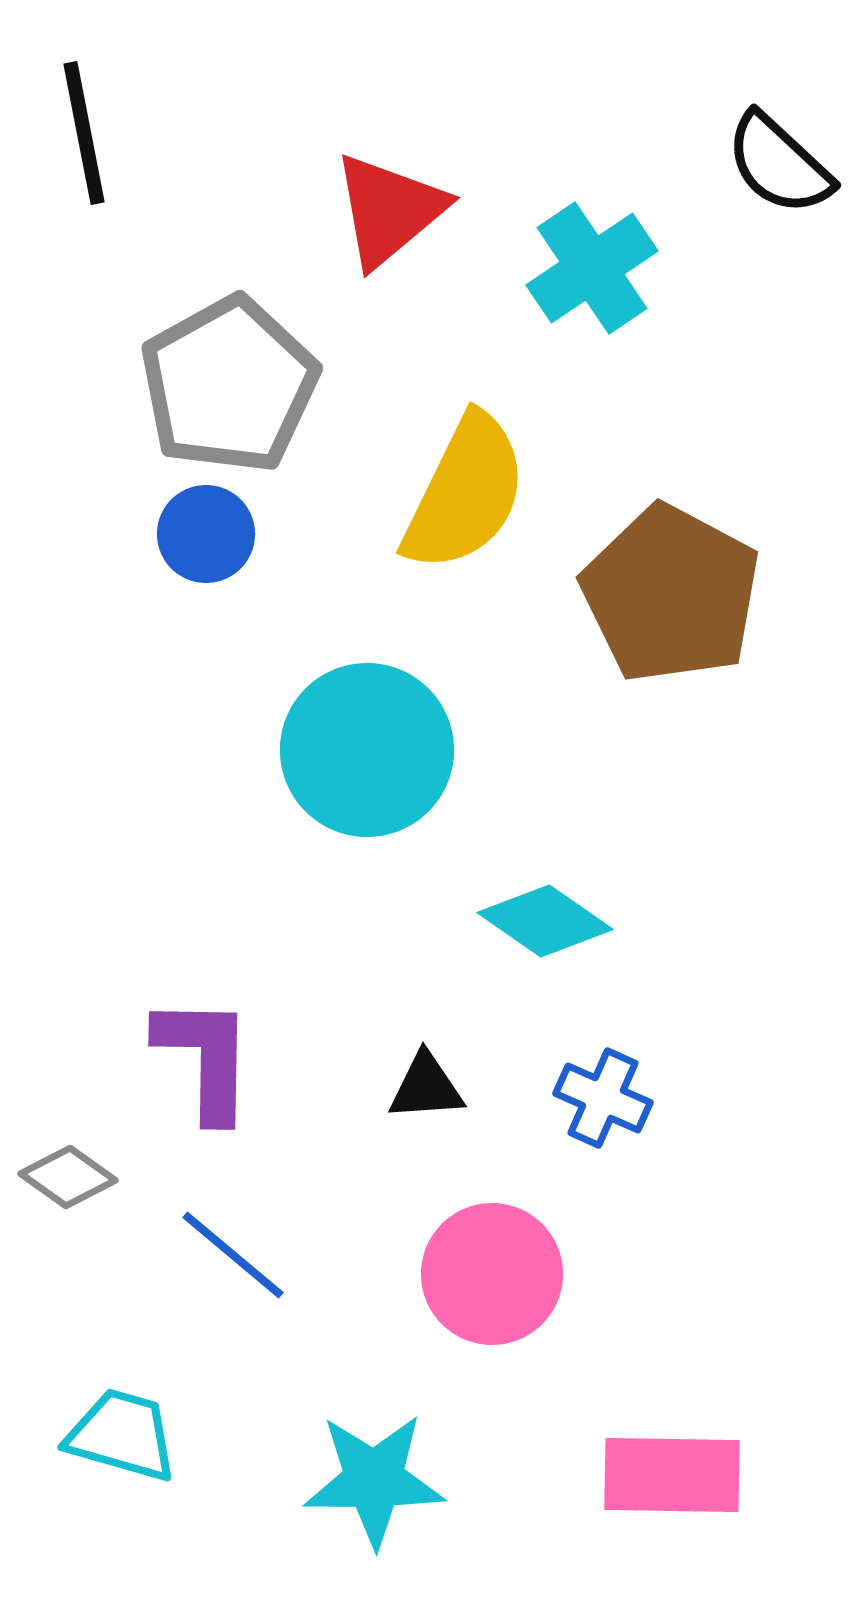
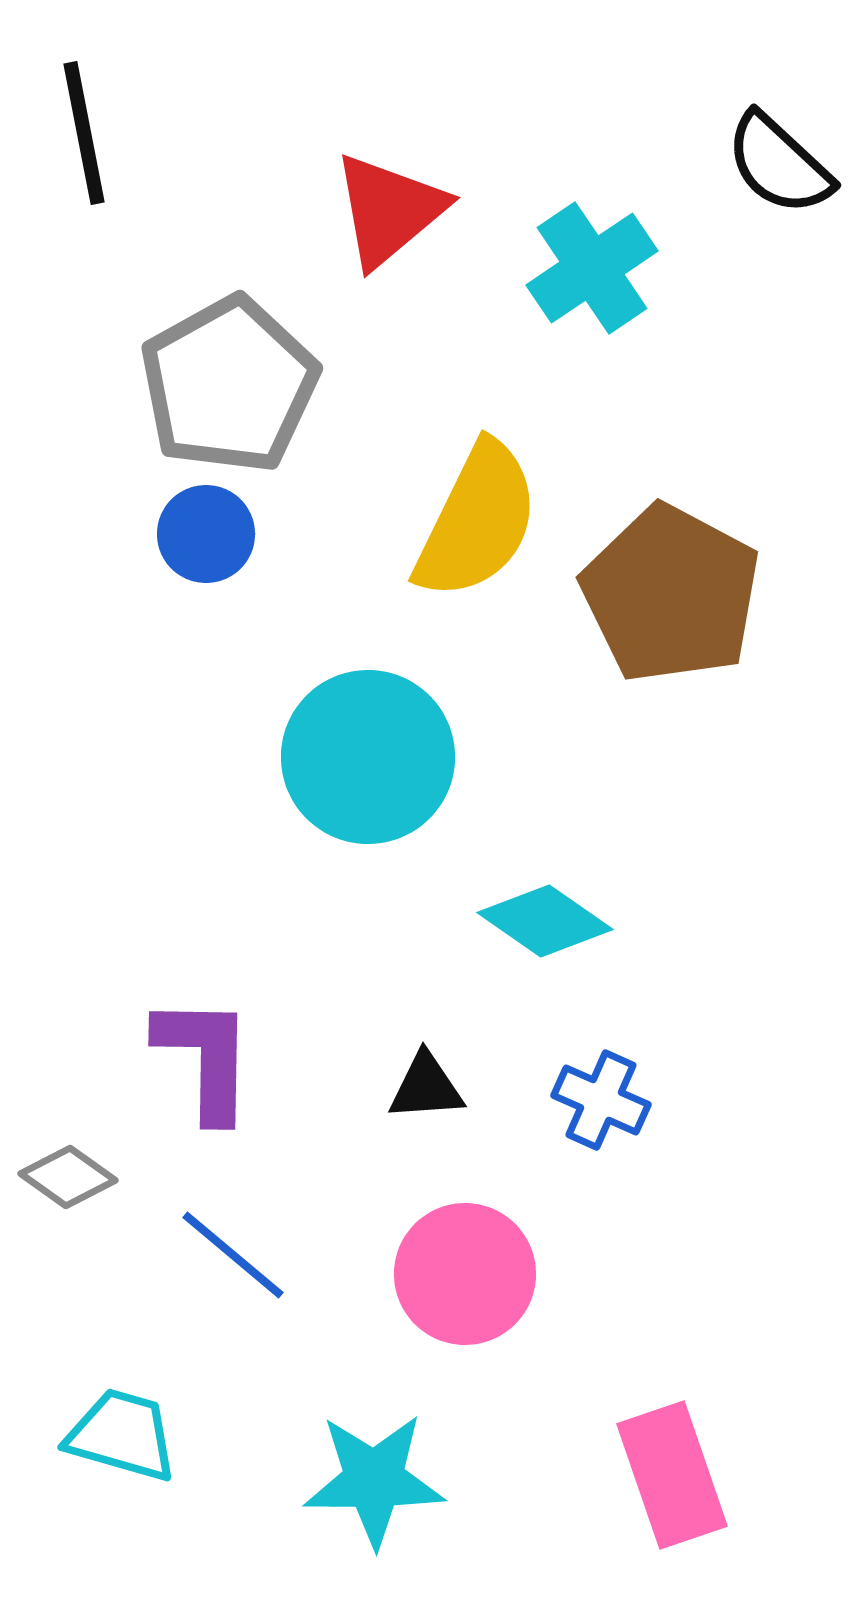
yellow semicircle: moved 12 px right, 28 px down
cyan circle: moved 1 px right, 7 px down
blue cross: moved 2 px left, 2 px down
pink circle: moved 27 px left
pink rectangle: rotated 70 degrees clockwise
